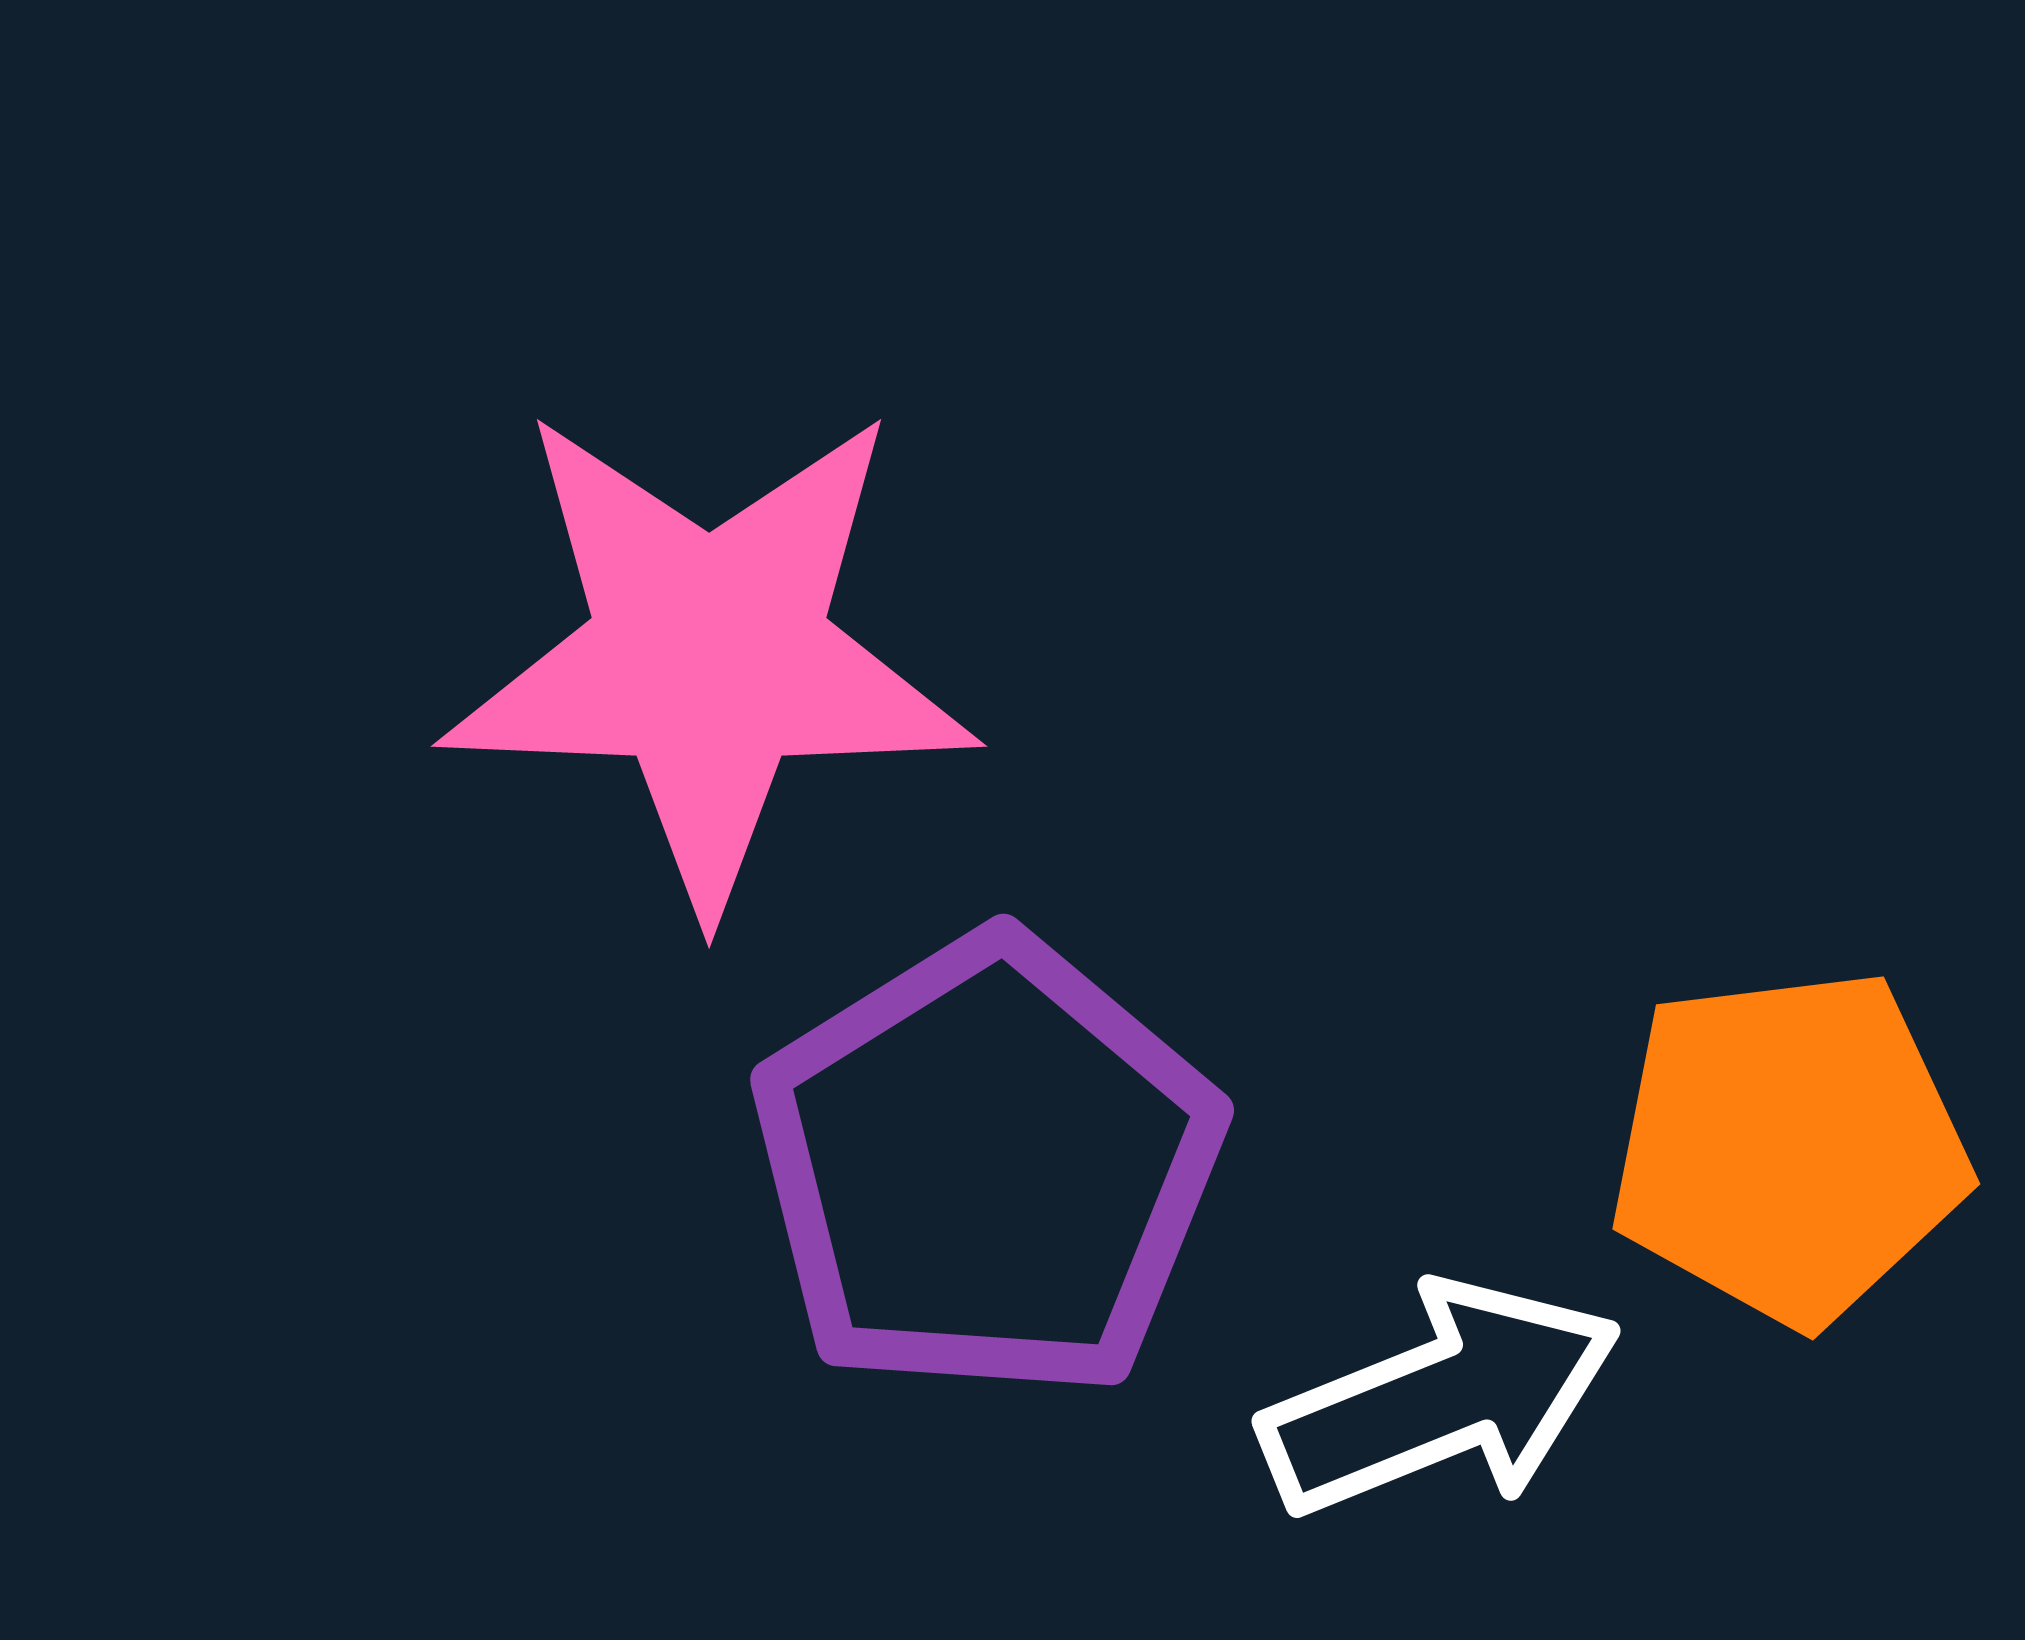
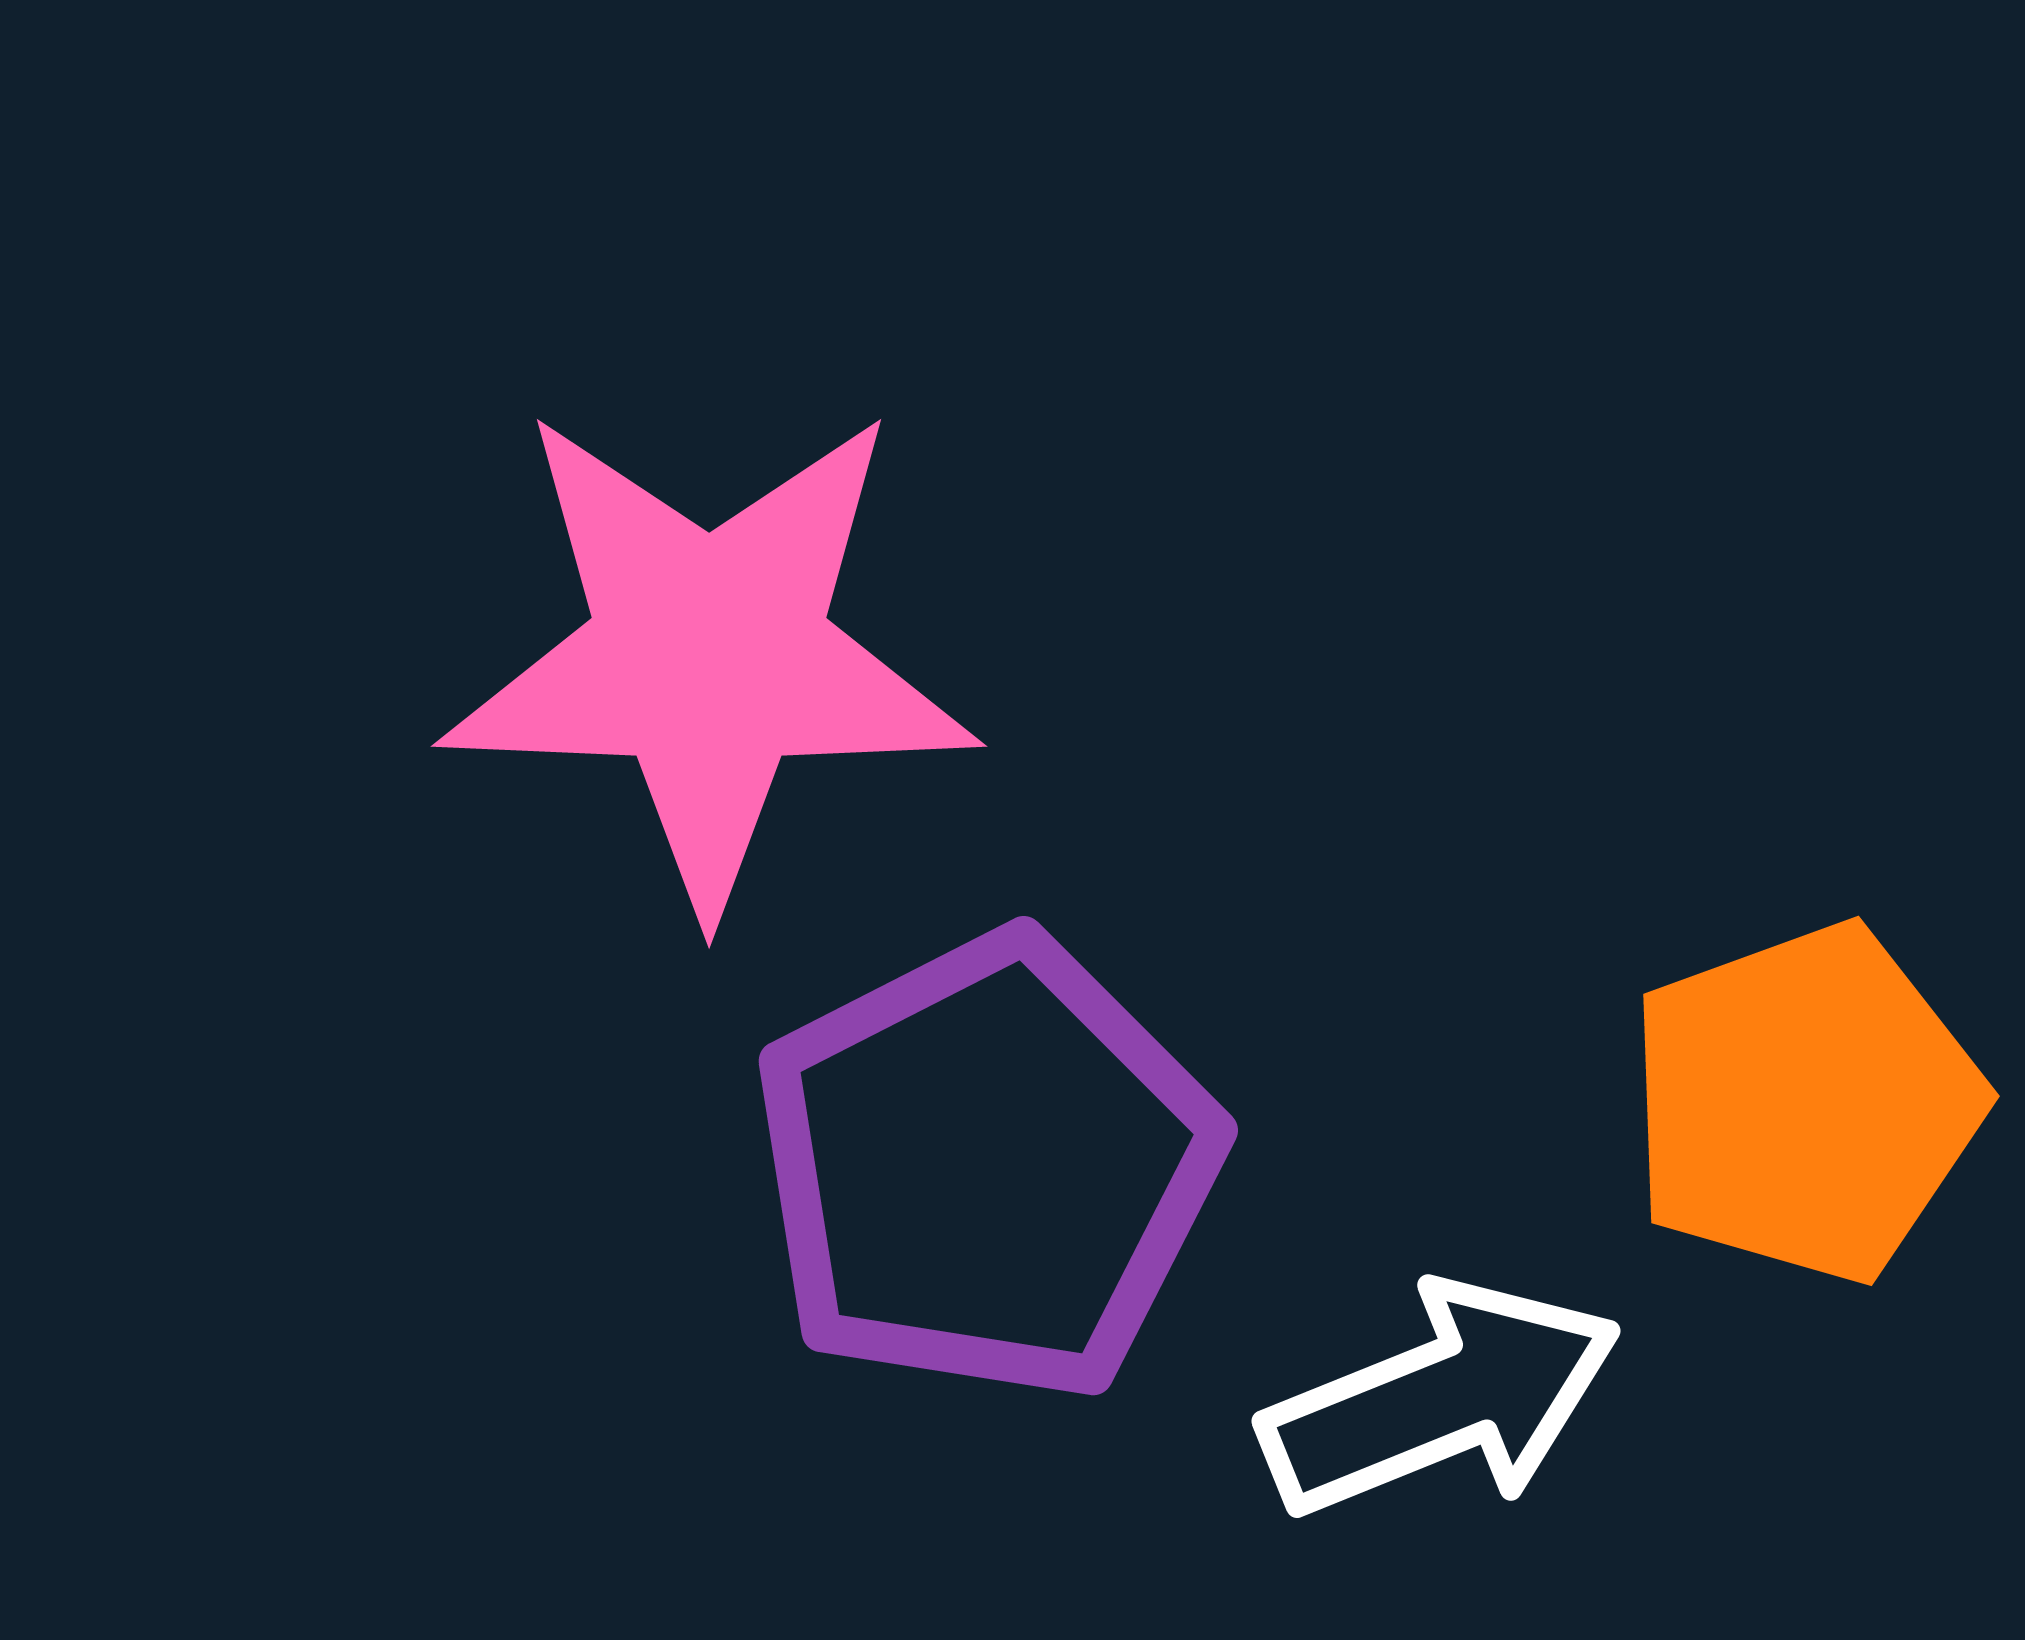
orange pentagon: moved 16 px right, 44 px up; rotated 13 degrees counterclockwise
purple pentagon: rotated 5 degrees clockwise
